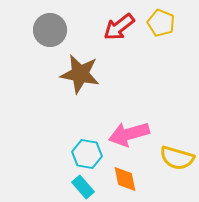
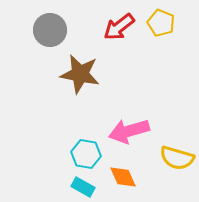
pink arrow: moved 3 px up
cyan hexagon: moved 1 px left
orange diamond: moved 2 px left, 2 px up; rotated 12 degrees counterclockwise
cyan rectangle: rotated 20 degrees counterclockwise
